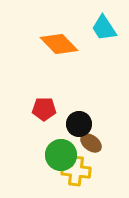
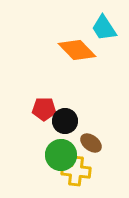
orange diamond: moved 18 px right, 6 px down
black circle: moved 14 px left, 3 px up
